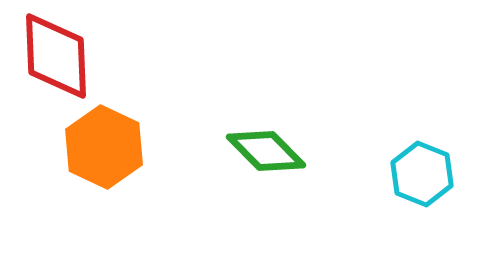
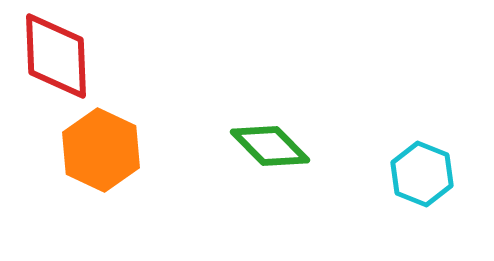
orange hexagon: moved 3 px left, 3 px down
green diamond: moved 4 px right, 5 px up
